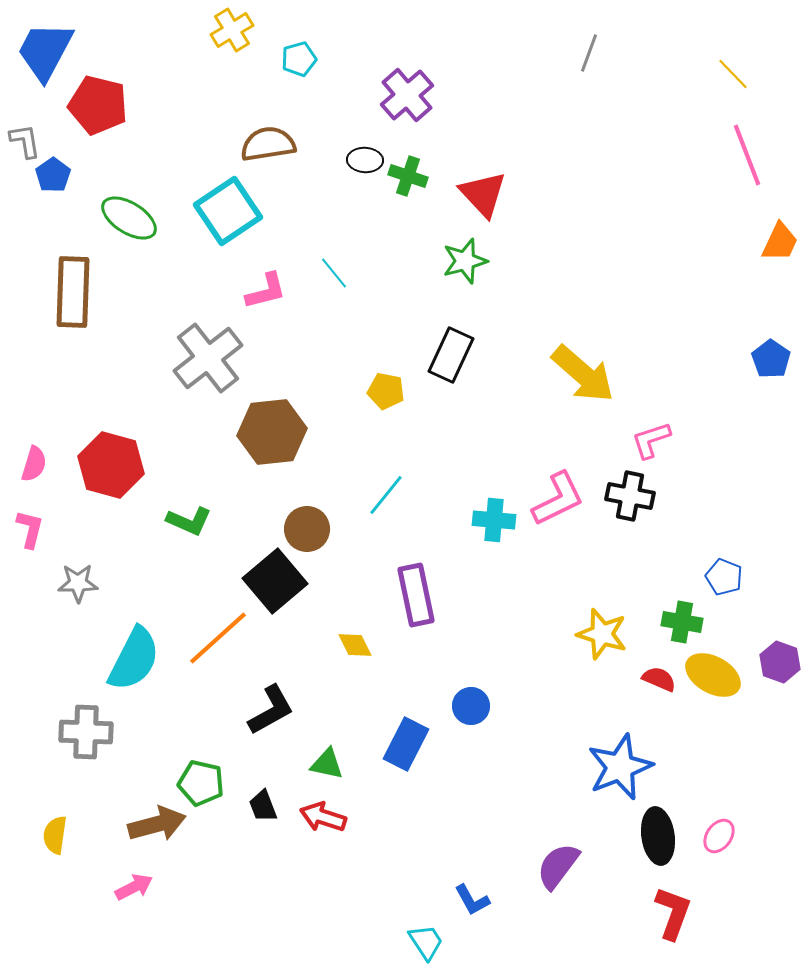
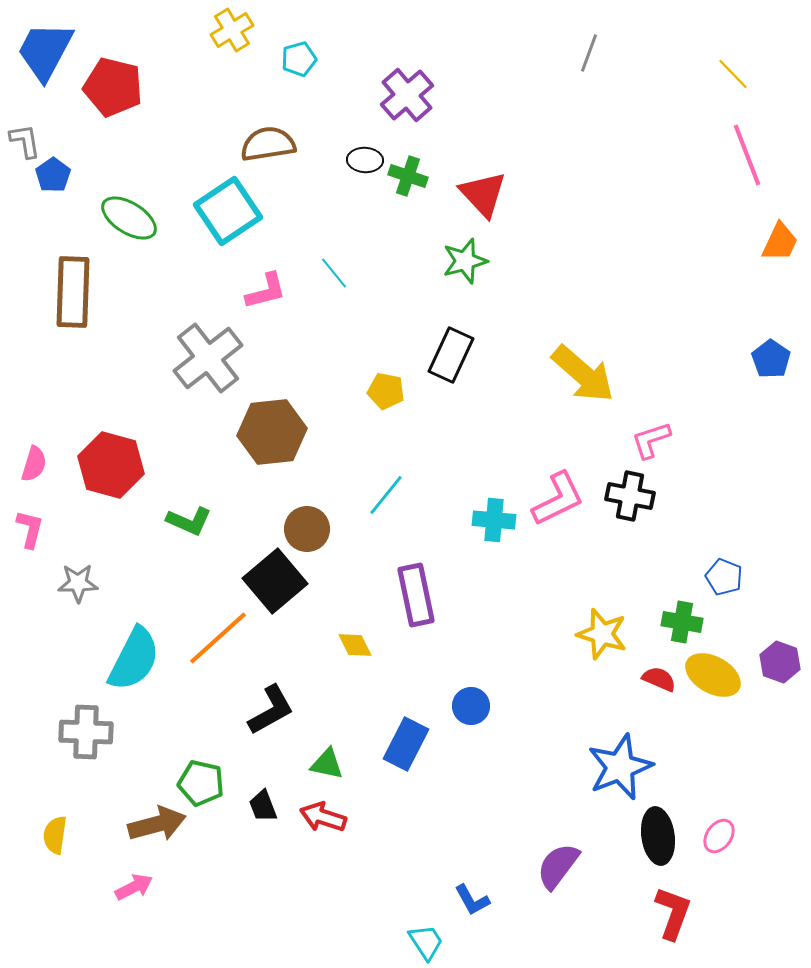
red pentagon at (98, 105): moved 15 px right, 18 px up
